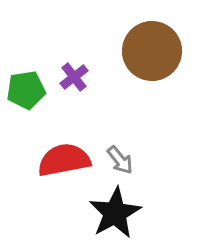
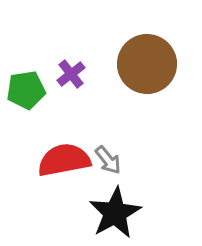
brown circle: moved 5 px left, 13 px down
purple cross: moved 3 px left, 3 px up
gray arrow: moved 12 px left
